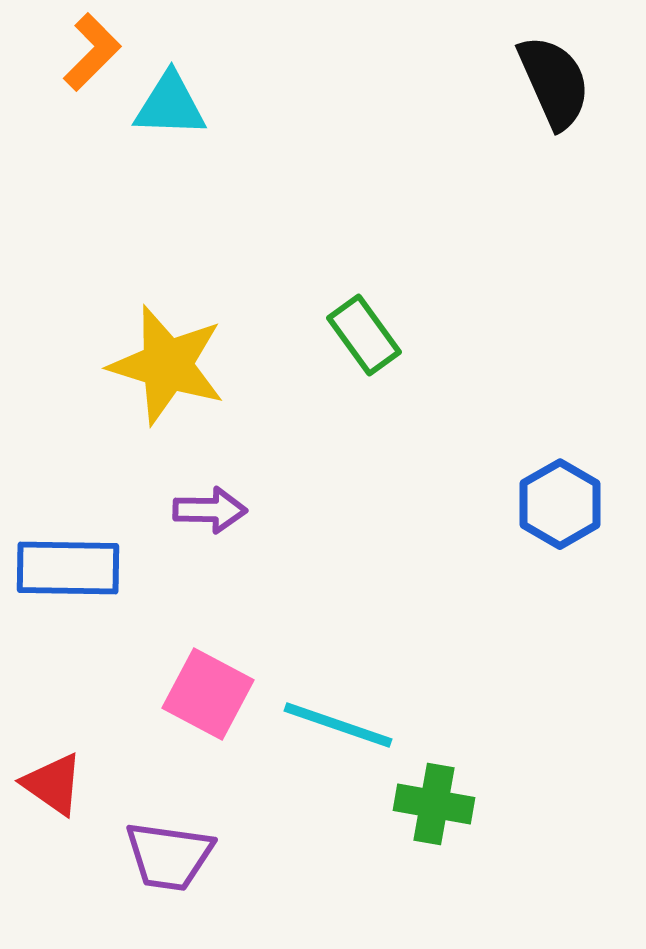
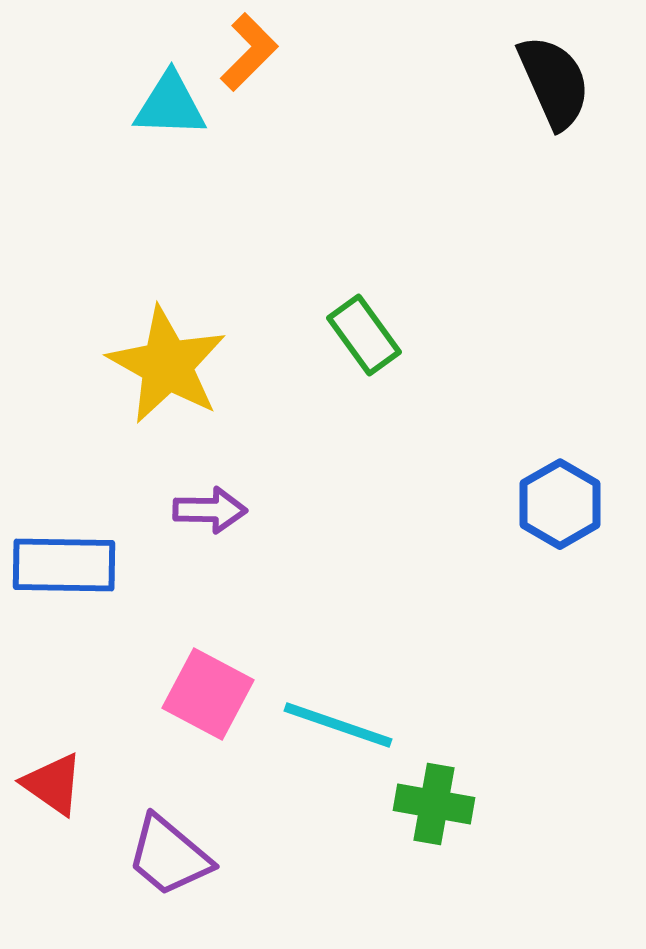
orange L-shape: moved 157 px right
yellow star: rotated 12 degrees clockwise
blue rectangle: moved 4 px left, 3 px up
purple trapezoid: rotated 32 degrees clockwise
